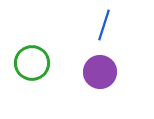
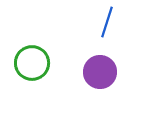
blue line: moved 3 px right, 3 px up
